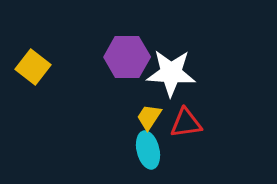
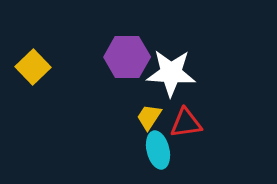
yellow square: rotated 8 degrees clockwise
cyan ellipse: moved 10 px right
